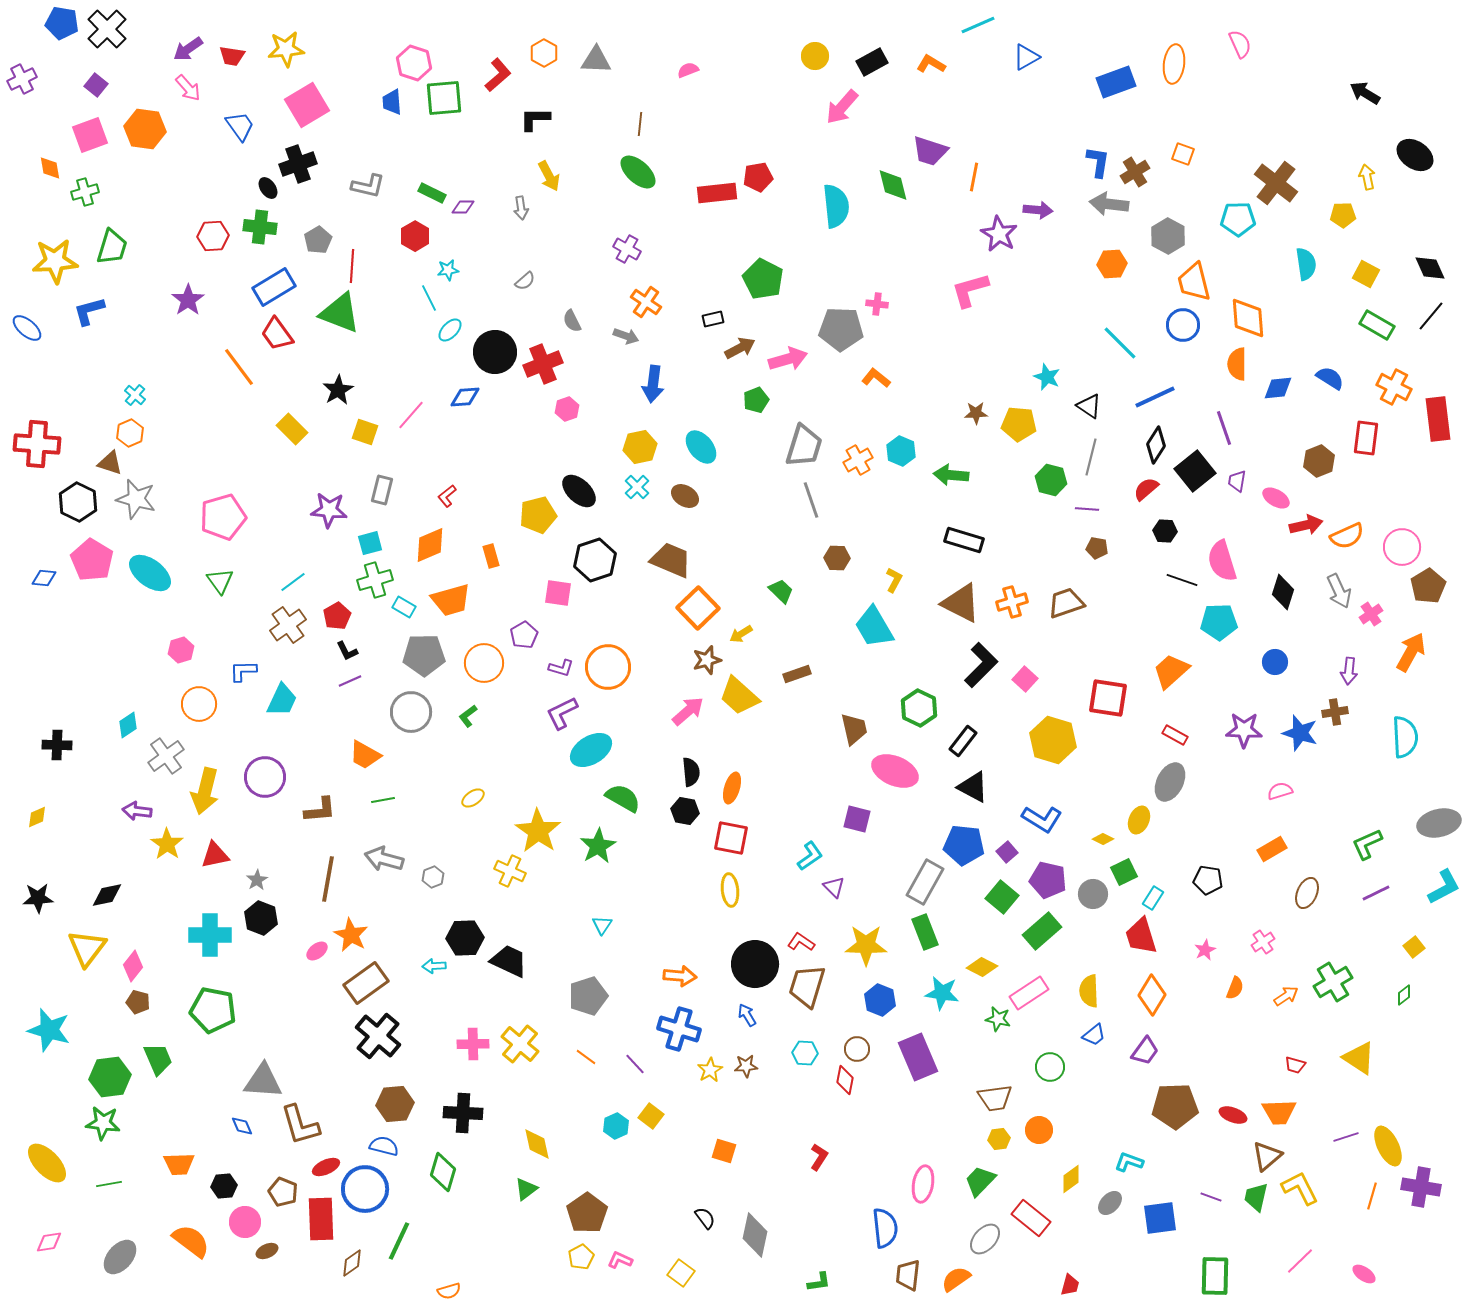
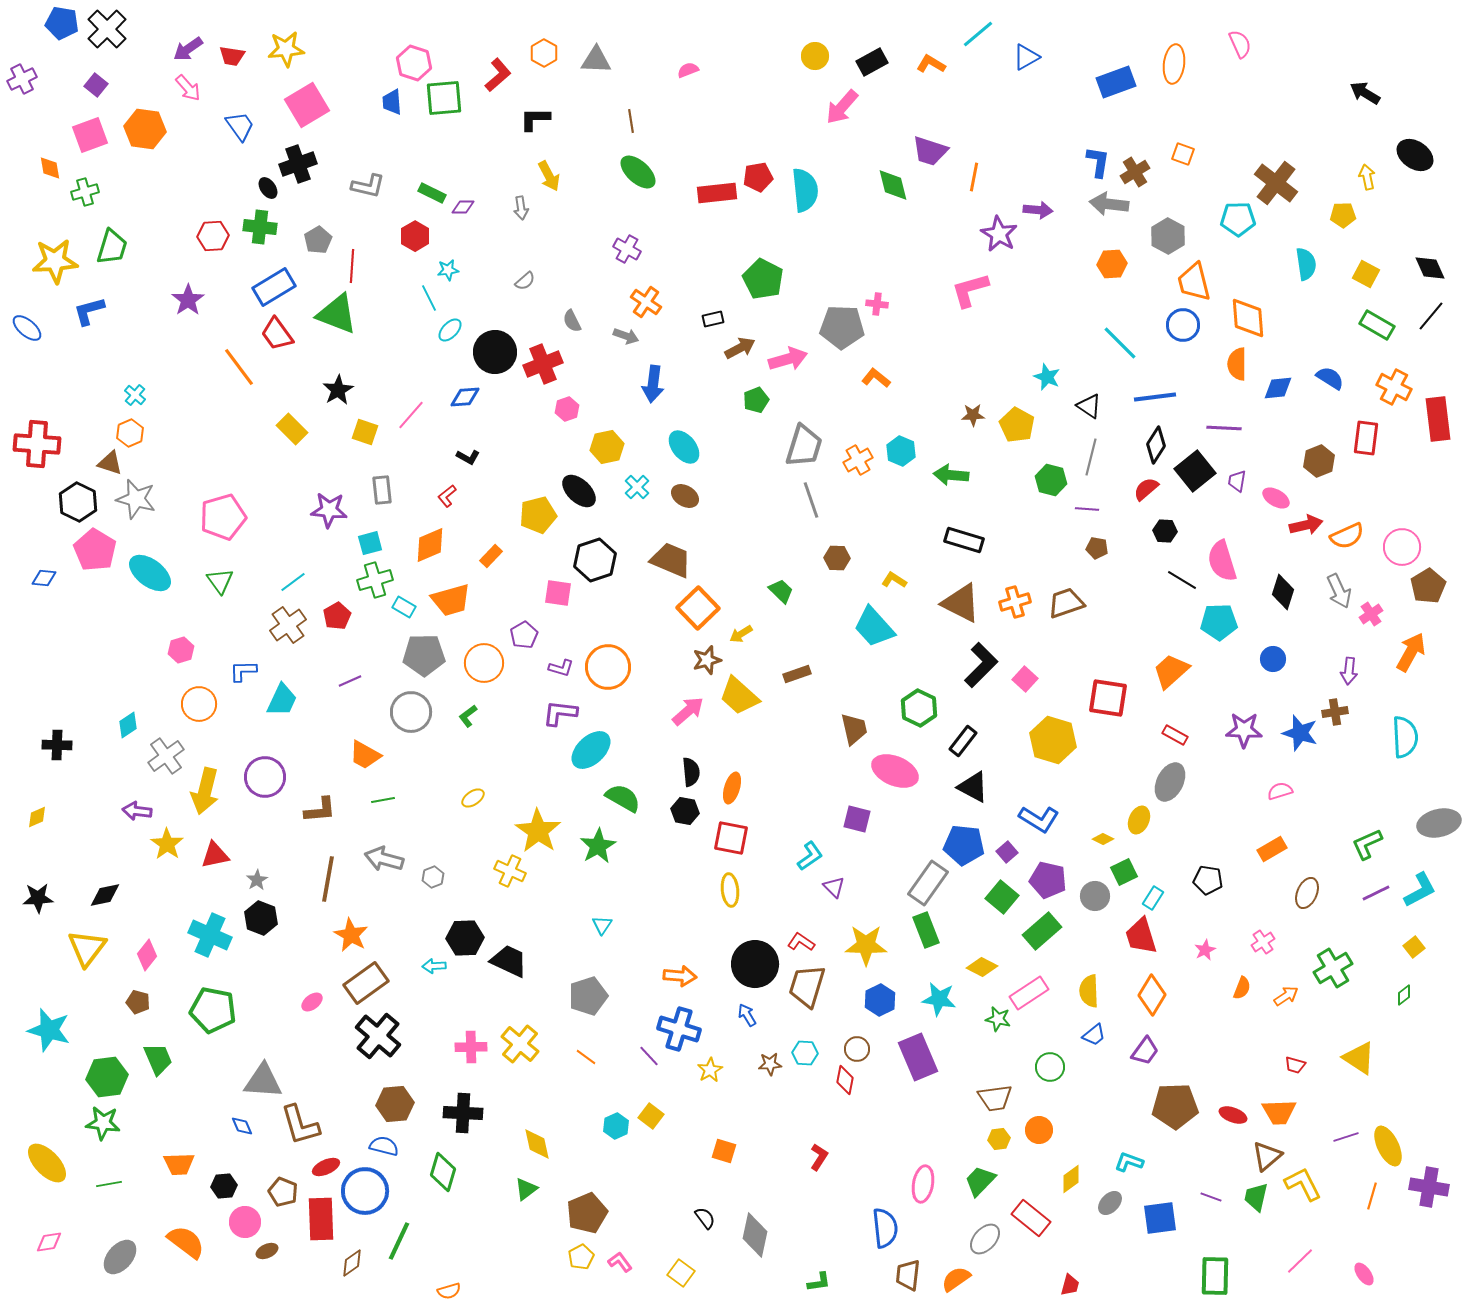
cyan line at (978, 25): moved 9 px down; rotated 16 degrees counterclockwise
brown line at (640, 124): moved 9 px left, 3 px up; rotated 15 degrees counterclockwise
cyan semicircle at (836, 206): moved 31 px left, 16 px up
green triangle at (340, 313): moved 3 px left, 1 px down
gray pentagon at (841, 329): moved 1 px right, 2 px up
blue line at (1155, 397): rotated 18 degrees clockwise
brown star at (976, 413): moved 3 px left, 2 px down
yellow pentagon at (1019, 424): moved 2 px left, 1 px down; rotated 24 degrees clockwise
purple line at (1224, 428): rotated 68 degrees counterclockwise
yellow hexagon at (640, 447): moved 33 px left
cyan ellipse at (701, 447): moved 17 px left
gray rectangle at (382, 490): rotated 20 degrees counterclockwise
orange rectangle at (491, 556): rotated 60 degrees clockwise
pink pentagon at (92, 560): moved 3 px right, 10 px up
yellow L-shape at (894, 580): rotated 85 degrees counterclockwise
black line at (1182, 580): rotated 12 degrees clockwise
orange cross at (1012, 602): moved 3 px right
cyan trapezoid at (874, 627): rotated 12 degrees counterclockwise
black L-shape at (347, 651): moved 121 px right, 194 px up; rotated 35 degrees counterclockwise
blue circle at (1275, 662): moved 2 px left, 3 px up
purple L-shape at (562, 713): moved 2 px left; rotated 33 degrees clockwise
cyan ellipse at (591, 750): rotated 12 degrees counterclockwise
blue L-shape at (1042, 819): moved 3 px left
gray rectangle at (925, 882): moved 3 px right, 1 px down; rotated 6 degrees clockwise
cyan L-shape at (1444, 887): moved 24 px left, 3 px down
gray circle at (1093, 894): moved 2 px right, 2 px down
black diamond at (107, 895): moved 2 px left
green rectangle at (925, 932): moved 1 px right, 2 px up
cyan cross at (210, 935): rotated 24 degrees clockwise
pink ellipse at (317, 951): moved 5 px left, 51 px down
pink diamond at (133, 966): moved 14 px right, 11 px up
green cross at (1333, 982): moved 14 px up
orange semicircle at (1235, 988): moved 7 px right
cyan star at (942, 993): moved 3 px left, 6 px down
blue hexagon at (880, 1000): rotated 12 degrees clockwise
pink cross at (473, 1044): moved 2 px left, 3 px down
purple line at (635, 1064): moved 14 px right, 8 px up
brown star at (746, 1066): moved 24 px right, 2 px up
green hexagon at (110, 1077): moved 3 px left
purple cross at (1421, 1187): moved 8 px right
yellow L-shape at (1300, 1188): moved 3 px right, 4 px up
blue circle at (365, 1189): moved 2 px down
brown pentagon at (587, 1213): rotated 12 degrees clockwise
orange semicircle at (191, 1241): moved 5 px left, 1 px down
pink L-shape at (620, 1260): moved 2 px down; rotated 30 degrees clockwise
pink ellipse at (1364, 1274): rotated 20 degrees clockwise
